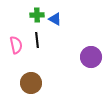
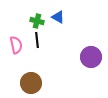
green cross: moved 6 px down; rotated 16 degrees clockwise
blue triangle: moved 3 px right, 2 px up
